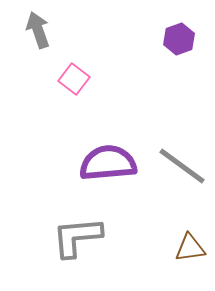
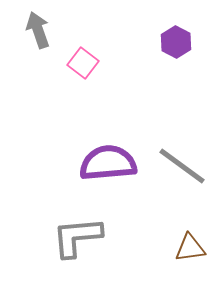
purple hexagon: moved 3 px left, 3 px down; rotated 12 degrees counterclockwise
pink square: moved 9 px right, 16 px up
